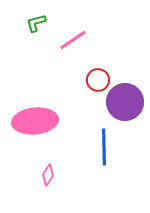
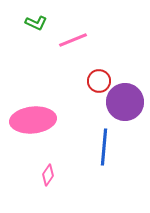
green L-shape: rotated 140 degrees counterclockwise
pink line: rotated 12 degrees clockwise
red circle: moved 1 px right, 1 px down
pink ellipse: moved 2 px left, 1 px up
blue line: rotated 6 degrees clockwise
